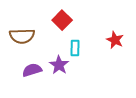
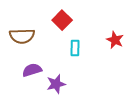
purple star: moved 3 px left, 19 px down; rotated 24 degrees clockwise
